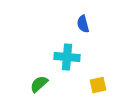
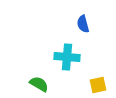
green semicircle: rotated 72 degrees clockwise
